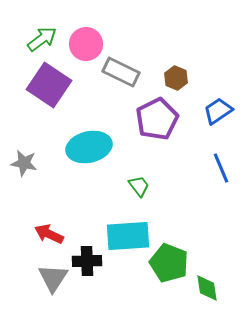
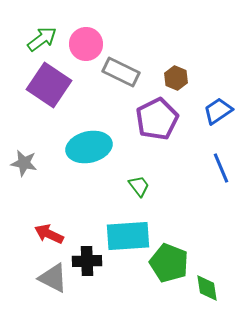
gray triangle: rotated 36 degrees counterclockwise
